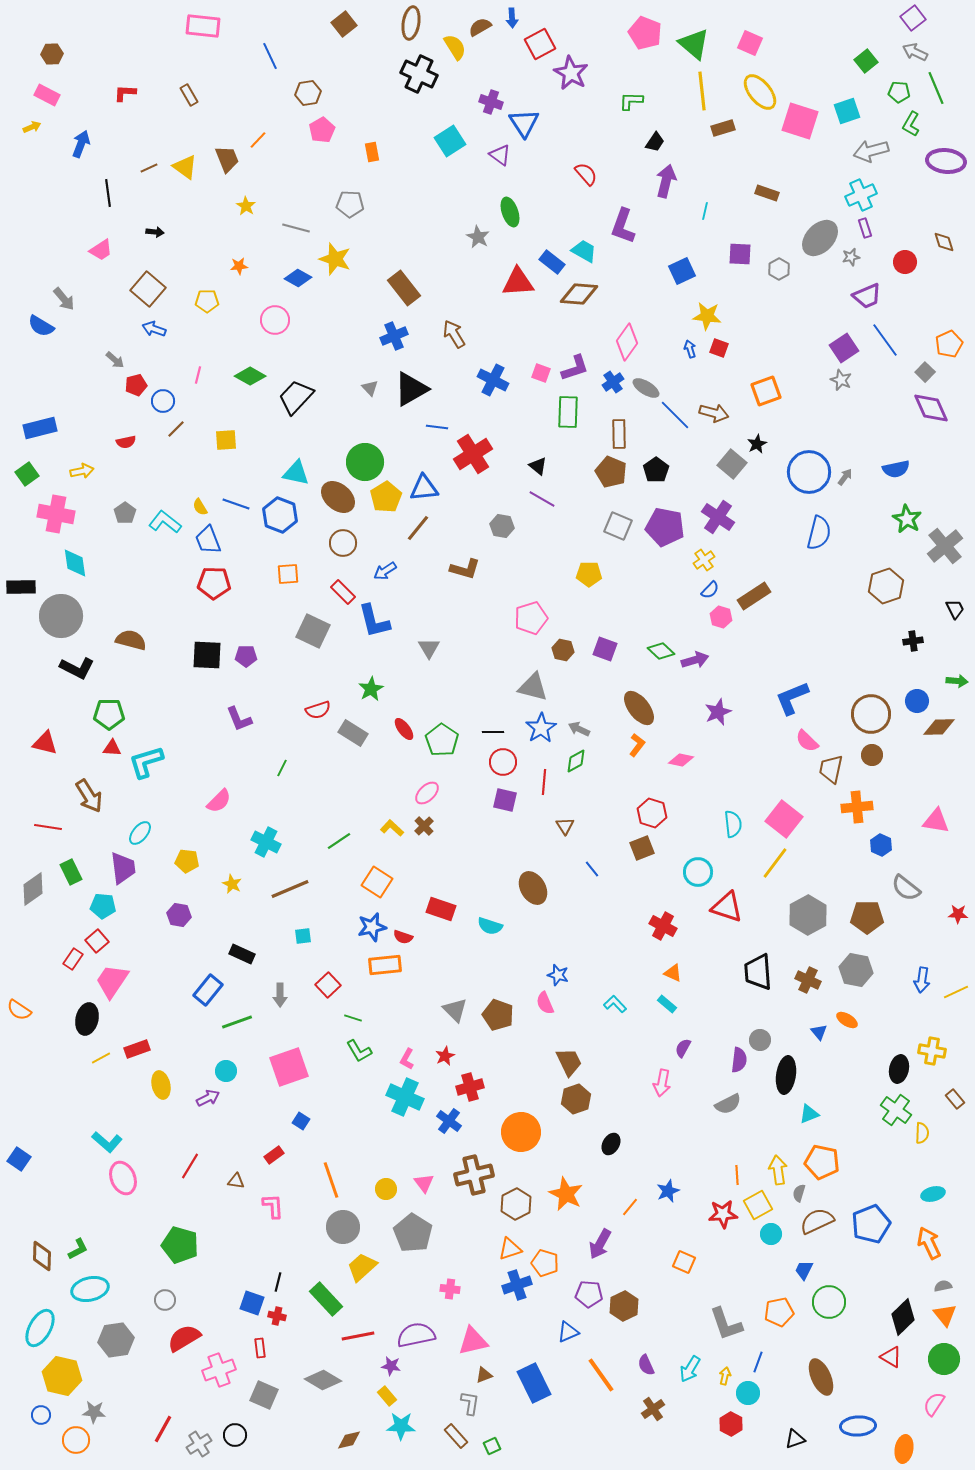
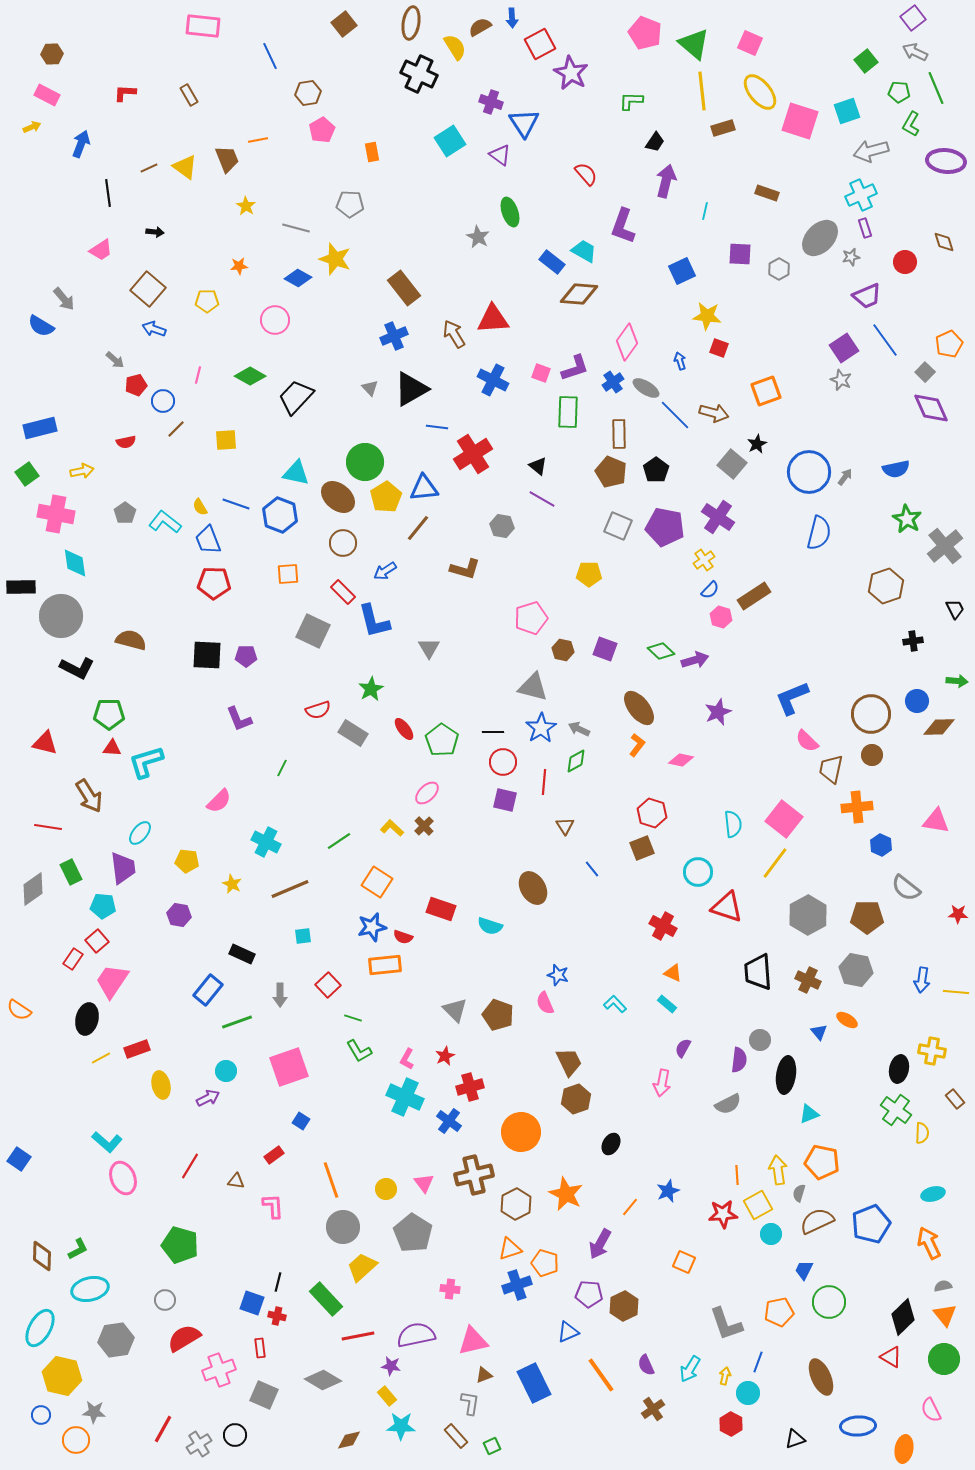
orange line at (258, 140): rotated 36 degrees clockwise
red triangle at (518, 282): moved 25 px left, 37 px down
blue arrow at (690, 349): moved 10 px left, 12 px down
yellow line at (956, 992): rotated 30 degrees clockwise
pink semicircle at (934, 1404): moved 3 px left, 6 px down; rotated 60 degrees counterclockwise
